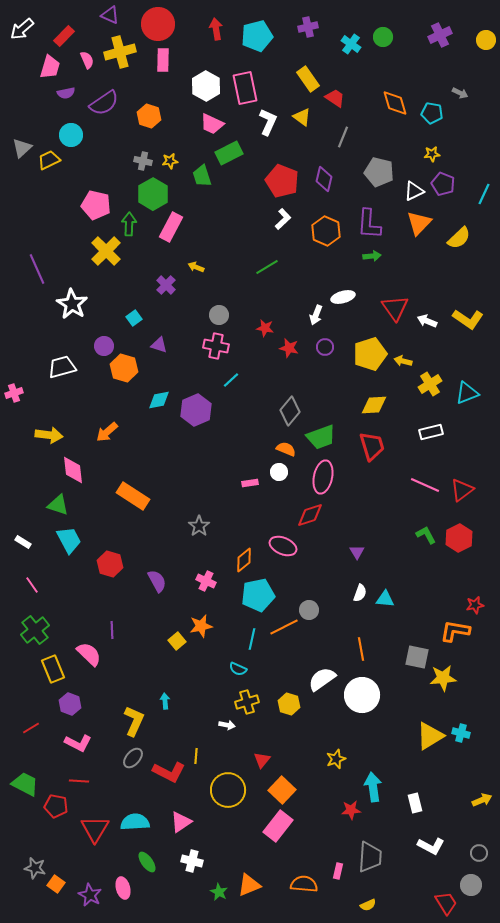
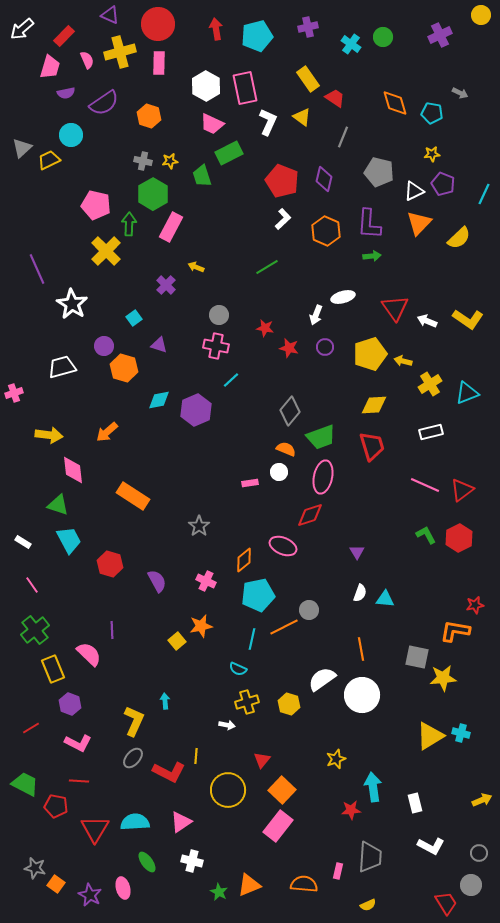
yellow circle at (486, 40): moved 5 px left, 25 px up
pink rectangle at (163, 60): moved 4 px left, 3 px down
